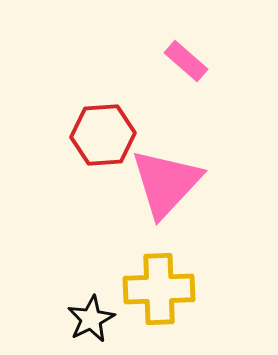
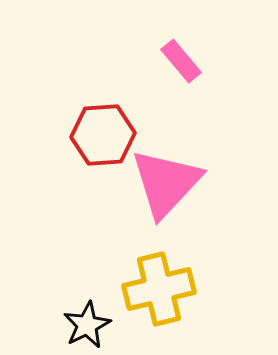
pink rectangle: moved 5 px left; rotated 9 degrees clockwise
yellow cross: rotated 12 degrees counterclockwise
black star: moved 4 px left, 6 px down
